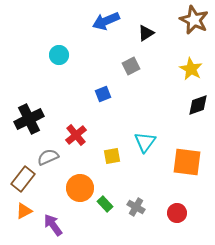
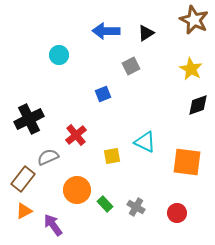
blue arrow: moved 10 px down; rotated 24 degrees clockwise
cyan triangle: rotated 40 degrees counterclockwise
orange circle: moved 3 px left, 2 px down
